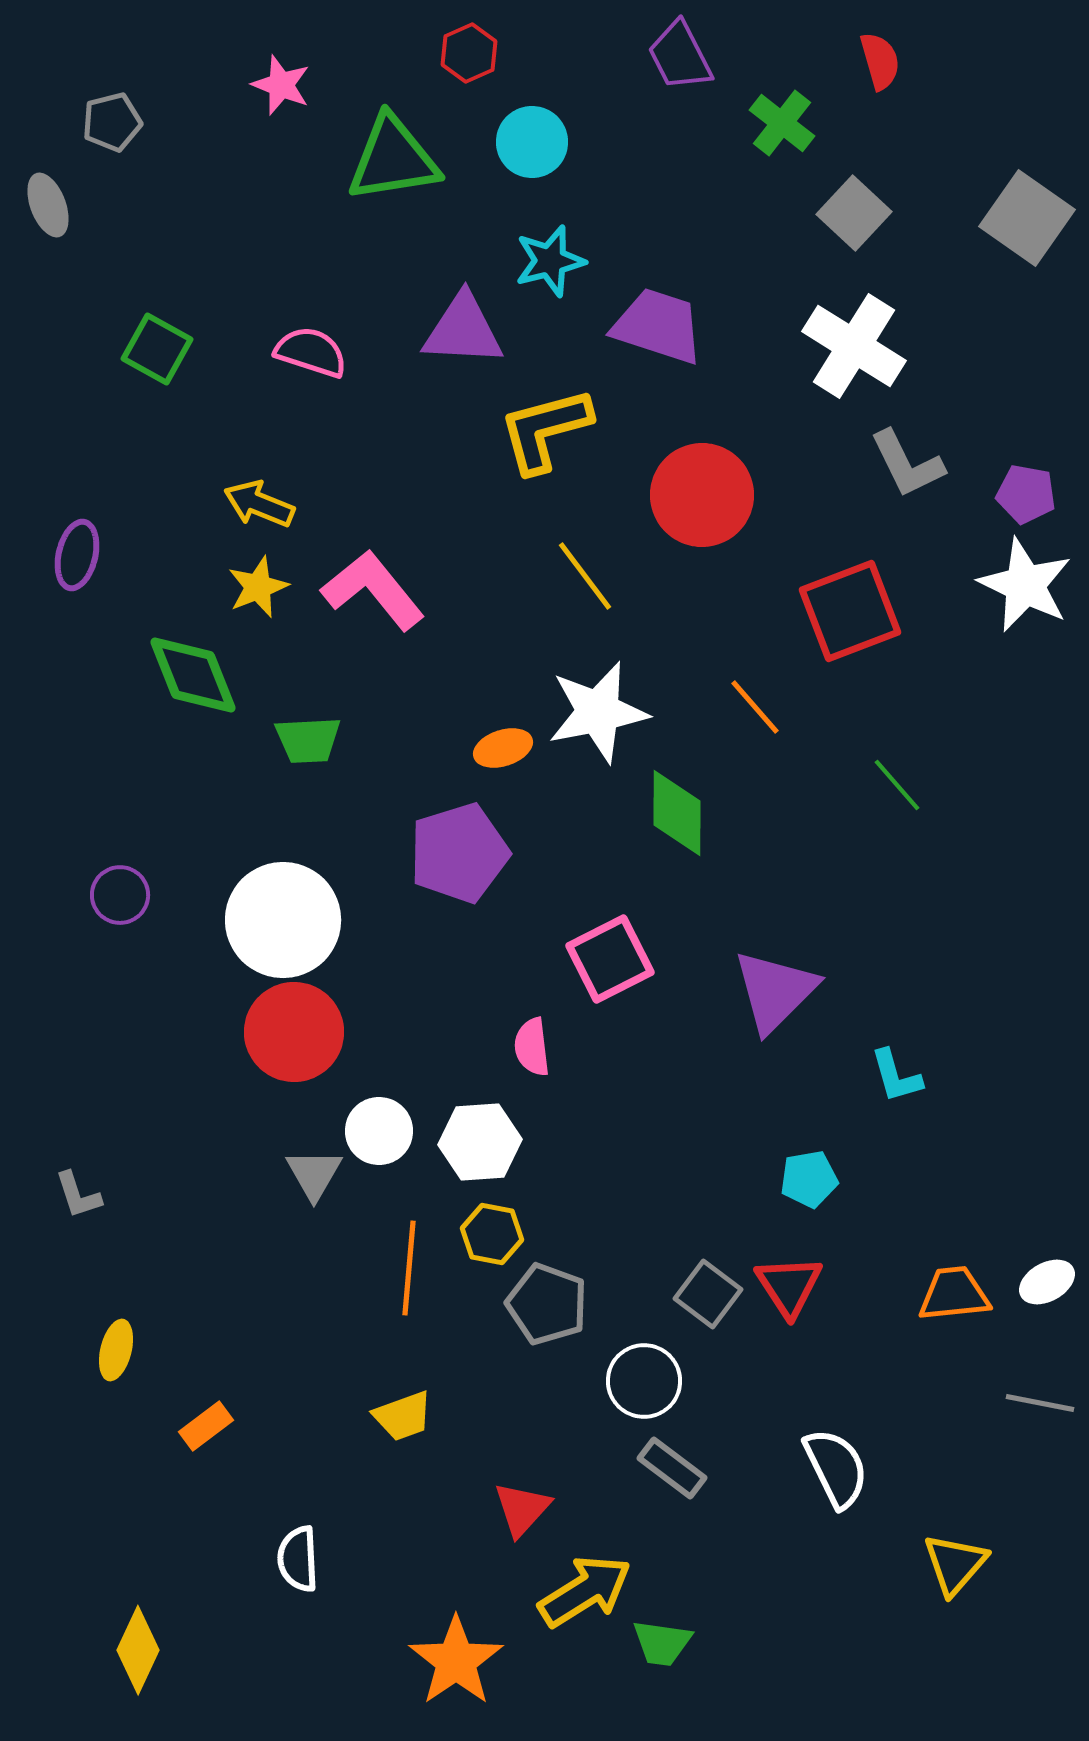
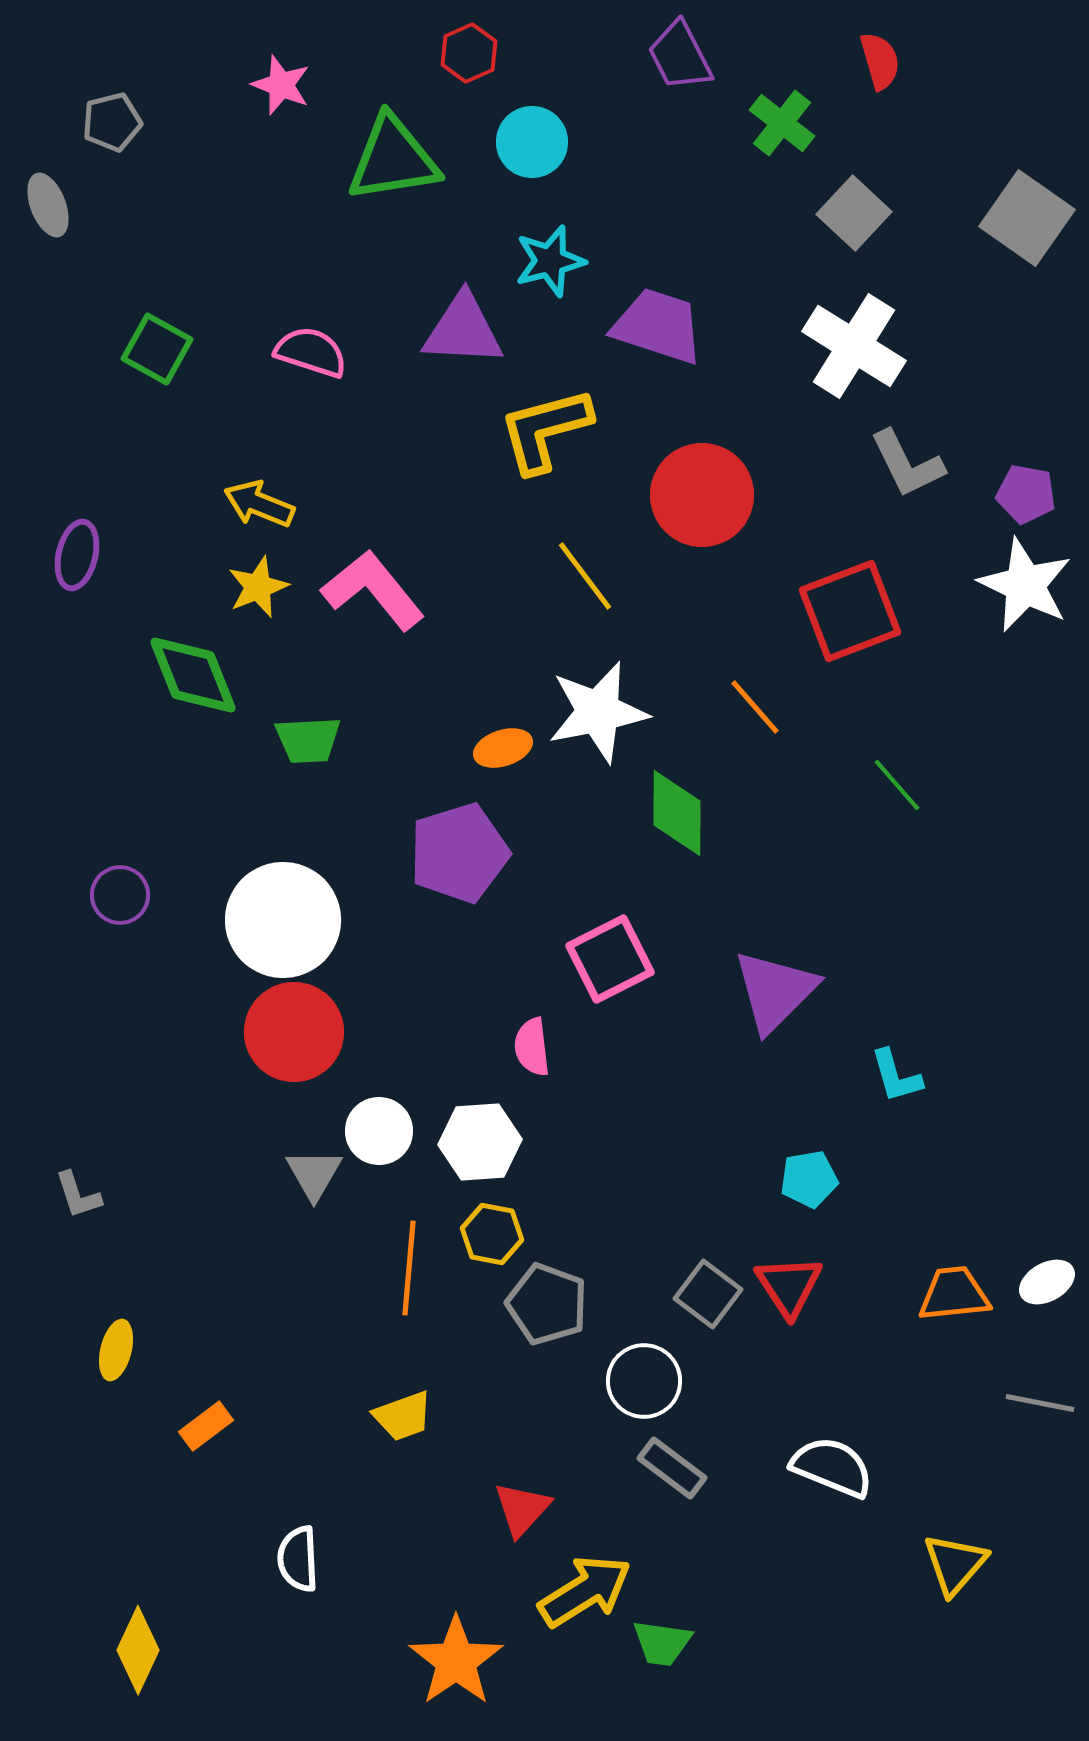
white semicircle at (836, 1468): moved 4 px left, 1 px up; rotated 42 degrees counterclockwise
